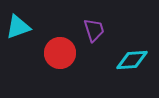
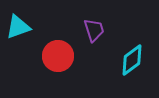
red circle: moved 2 px left, 3 px down
cyan diamond: rotated 32 degrees counterclockwise
